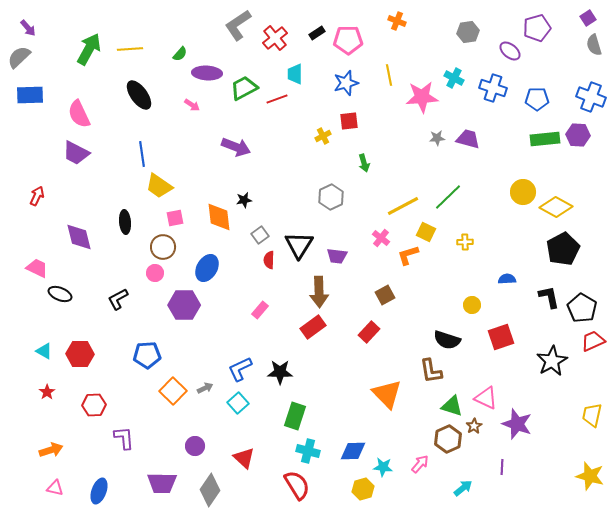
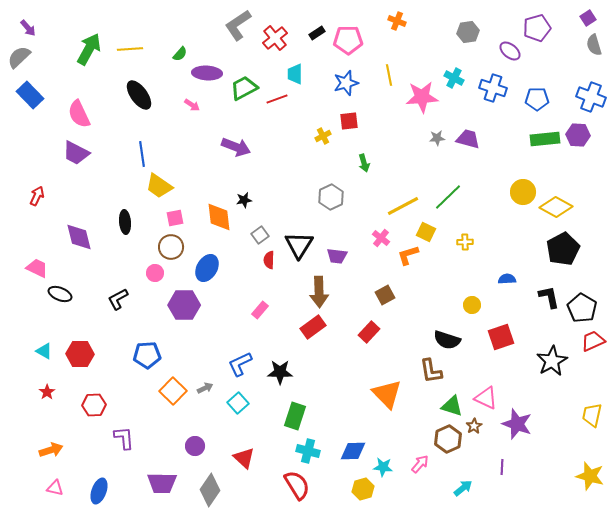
blue rectangle at (30, 95): rotated 48 degrees clockwise
brown circle at (163, 247): moved 8 px right
blue L-shape at (240, 369): moved 5 px up
